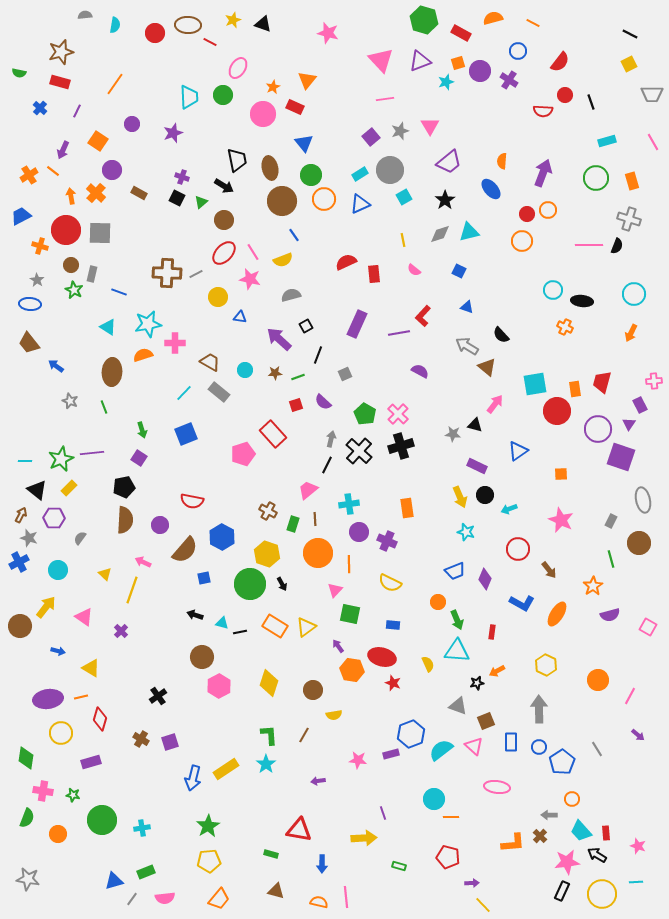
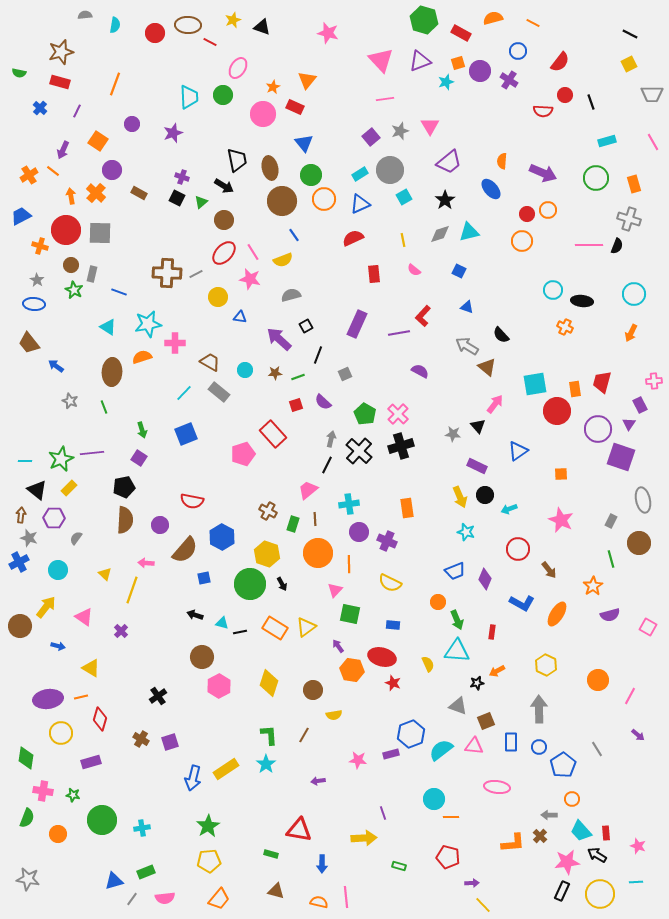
black triangle at (263, 24): moved 1 px left, 3 px down
orange line at (115, 84): rotated 15 degrees counterclockwise
purple arrow at (543, 173): rotated 92 degrees clockwise
orange rectangle at (632, 181): moved 2 px right, 3 px down
red semicircle at (346, 262): moved 7 px right, 24 px up
blue ellipse at (30, 304): moved 4 px right
orange semicircle at (143, 355): moved 1 px left, 2 px down
black triangle at (475, 425): moved 3 px right, 1 px down; rotated 35 degrees clockwise
brown arrow at (21, 515): rotated 21 degrees counterclockwise
gray semicircle at (80, 538): moved 4 px left
pink arrow at (143, 562): moved 3 px right, 1 px down; rotated 21 degrees counterclockwise
orange rectangle at (275, 626): moved 2 px down
blue arrow at (58, 651): moved 5 px up
pink triangle at (474, 746): rotated 36 degrees counterclockwise
blue pentagon at (562, 762): moved 1 px right, 3 px down
yellow circle at (602, 894): moved 2 px left
